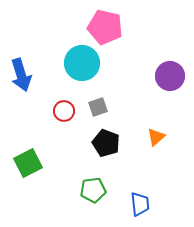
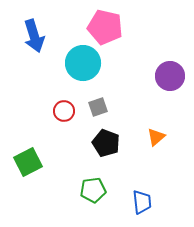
cyan circle: moved 1 px right
blue arrow: moved 13 px right, 39 px up
green square: moved 1 px up
blue trapezoid: moved 2 px right, 2 px up
